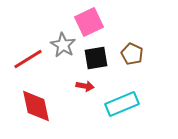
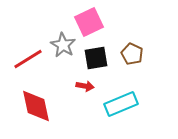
cyan rectangle: moved 1 px left
